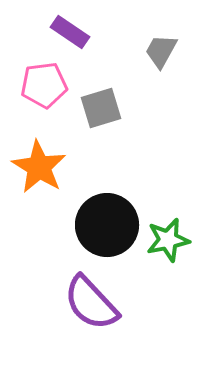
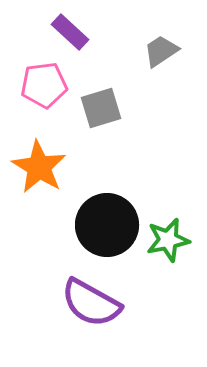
purple rectangle: rotated 9 degrees clockwise
gray trapezoid: rotated 27 degrees clockwise
purple semicircle: rotated 18 degrees counterclockwise
